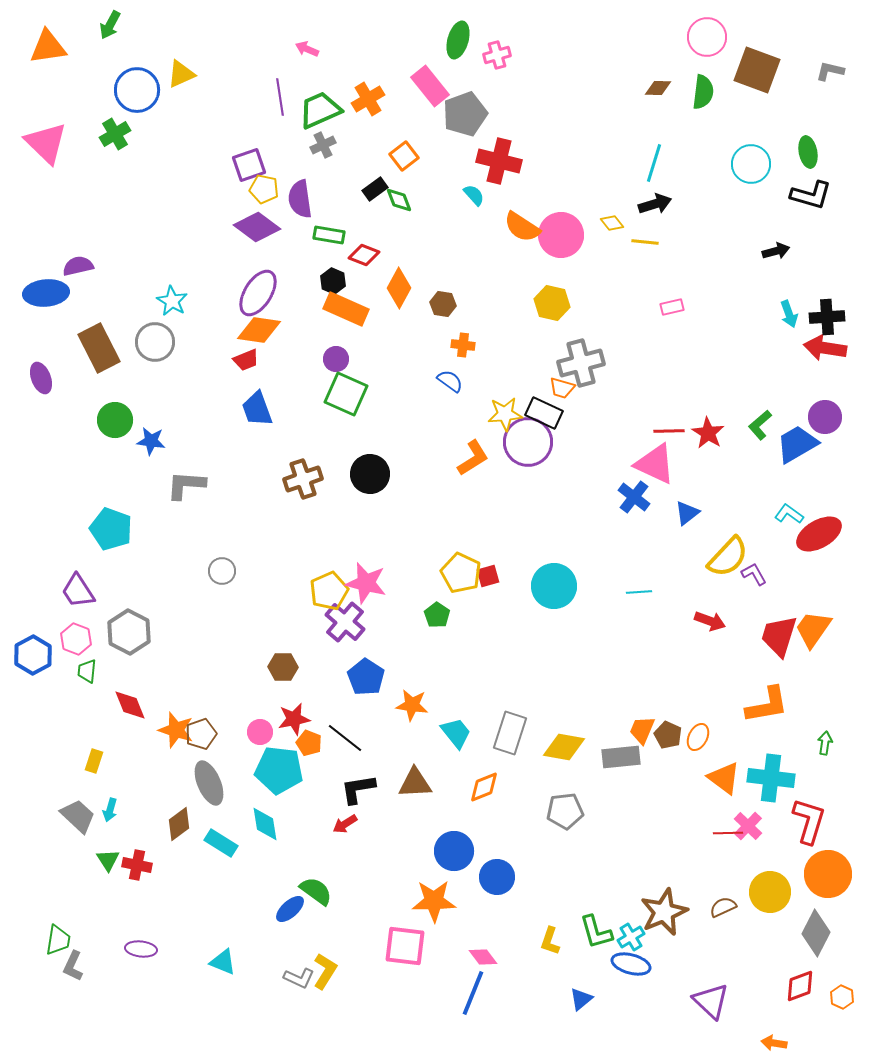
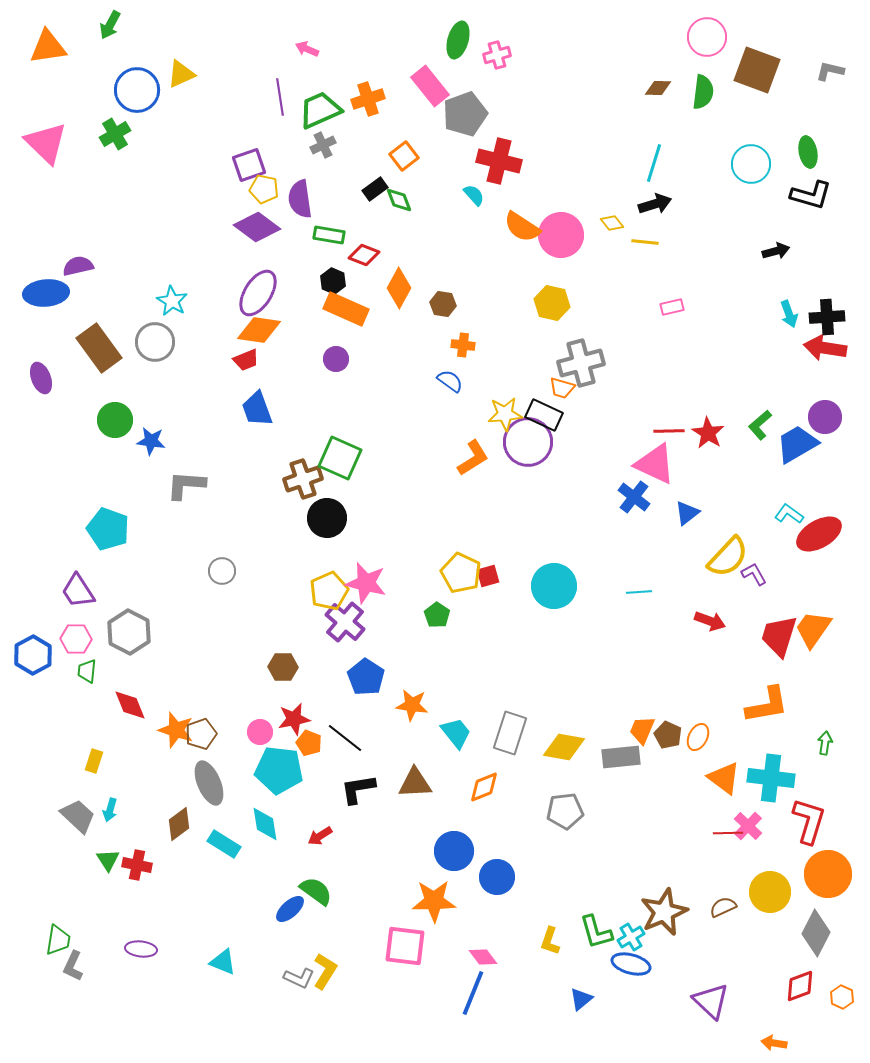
orange cross at (368, 99): rotated 12 degrees clockwise
brown rectangle at (99, 348): rotated 9 degrees counterclockwise
green square at (346, 394): moved 6 px left, 64 px down
black rectangle at (544, 413): moved 2 px down
black circle at (370, 474): moved 43 px left, 44 px down
cyan pentagon at (111, 529): moved 3 px left
pink hexagon at (76, 639): rotated 20 degrees counterclockwise
red arrow at (345, 824): moved 25 px left, 12 px down
cyan rectangle at (221, 843): moved 3 px right, 1 px down
